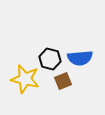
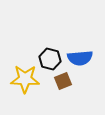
yellow star: rotated 12 degrees counterclockwise
